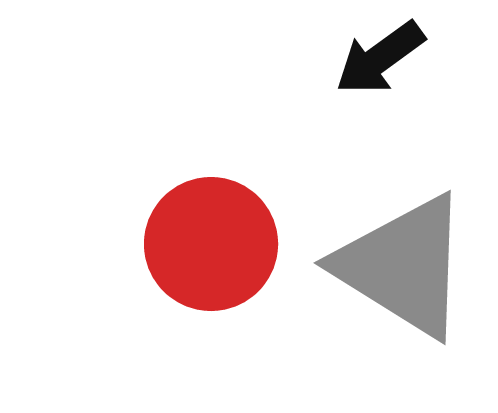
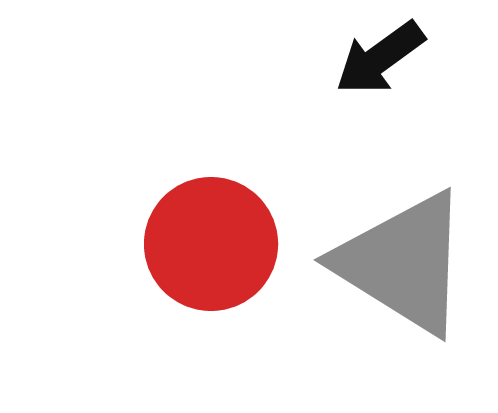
gray triangle: moved 3 px up
